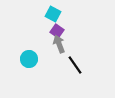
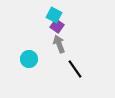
cyan square: moved 1 px right, 1 px down
purple square: moved 5 px up
black line: moved 4 px down
